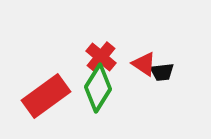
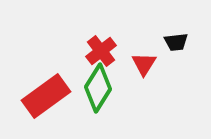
red cross: moved 6 px up; rotated 12 degrees clockwise
red triangle: rotated 28 degrees clockwise
black trapezoid: moved 14 px right, 30 px up
